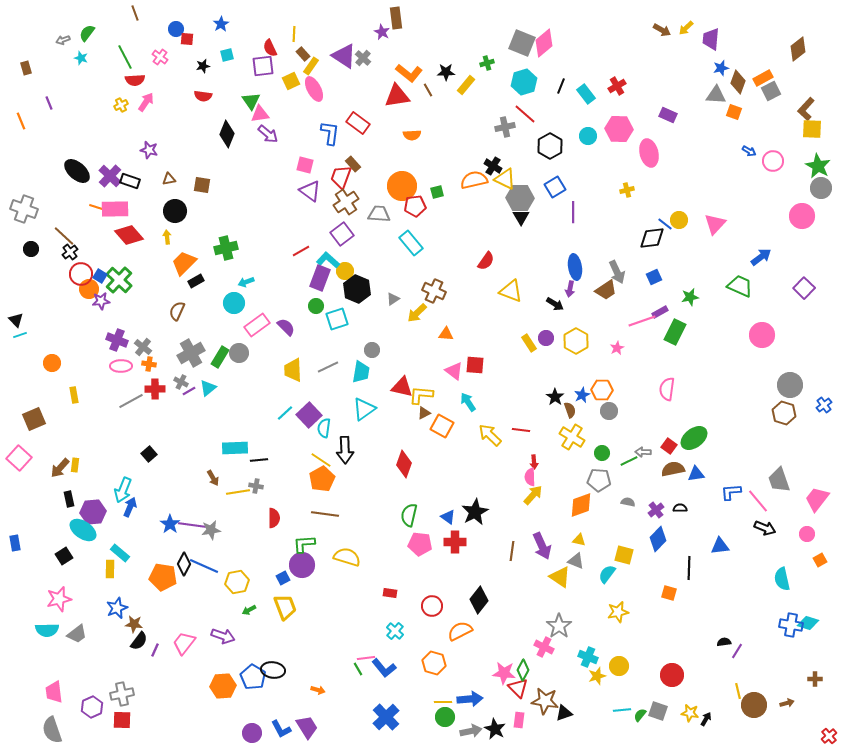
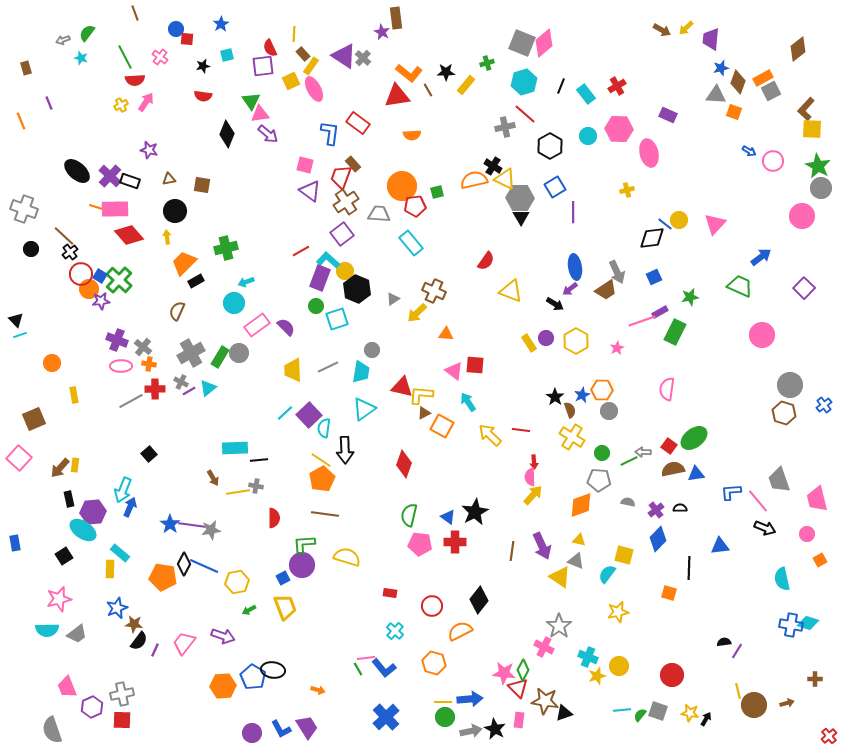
purple arrow at (570, 289): rotated 42 degrees clockwise
pink trapezoid at (817, 499): rotated 52 degrees counterclockwise
pink trapezoid at (54, 692): moved 13 px right, 5 px up; rotated 15 degrees counterclockwise
